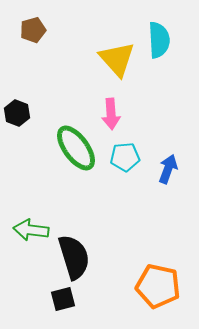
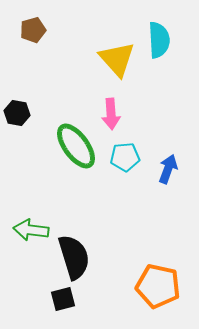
black hexagon: rotated 10 degrees counterclockwise
green ellipse: moved 2 px up
